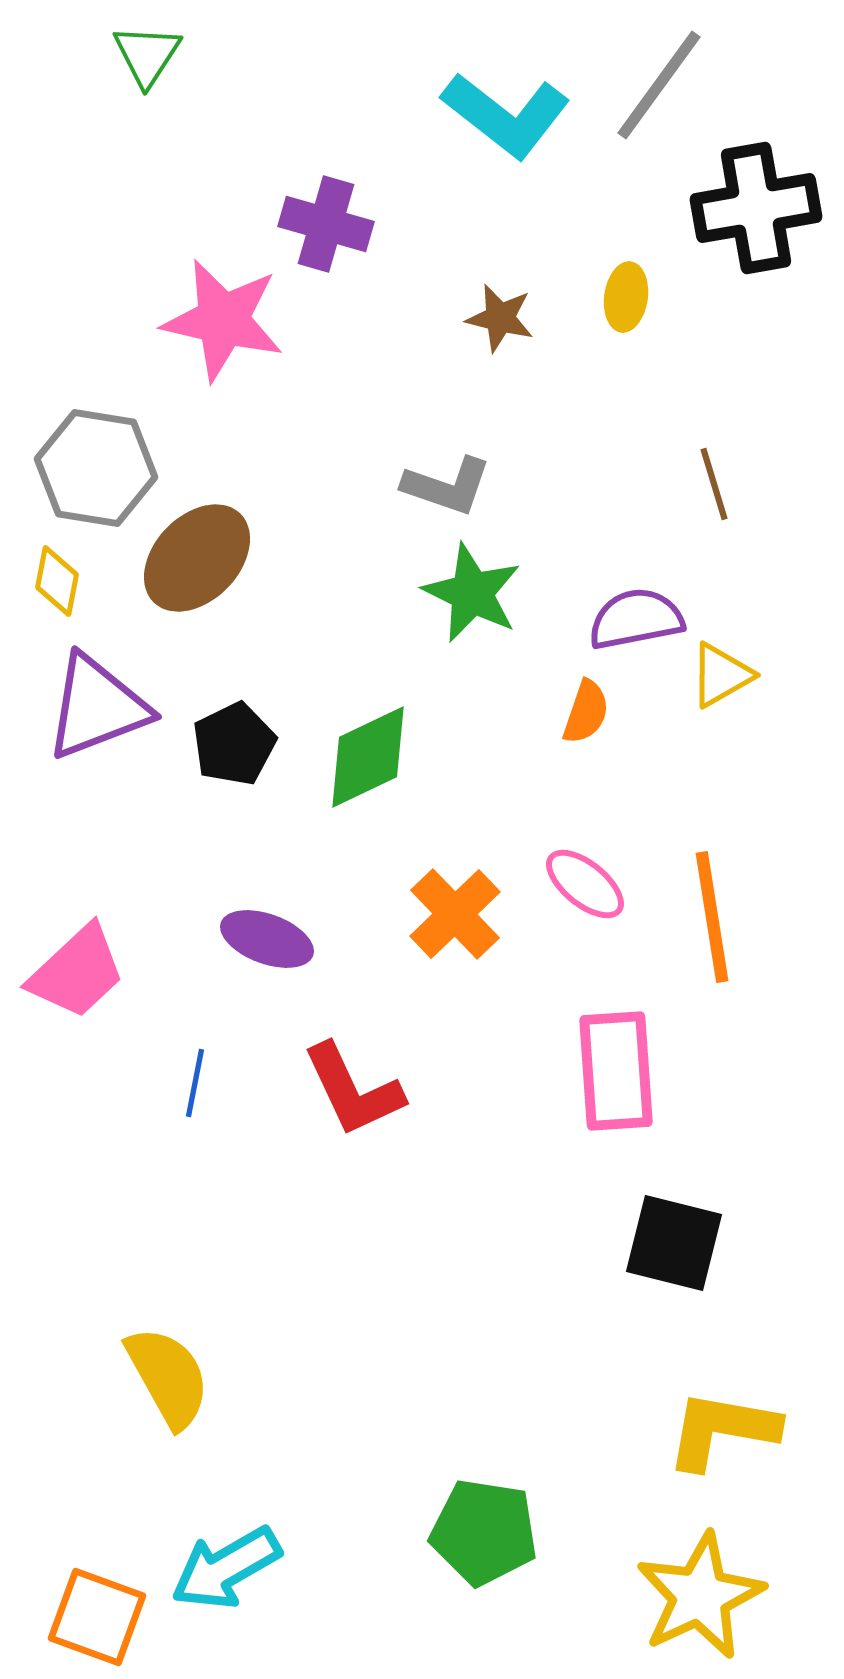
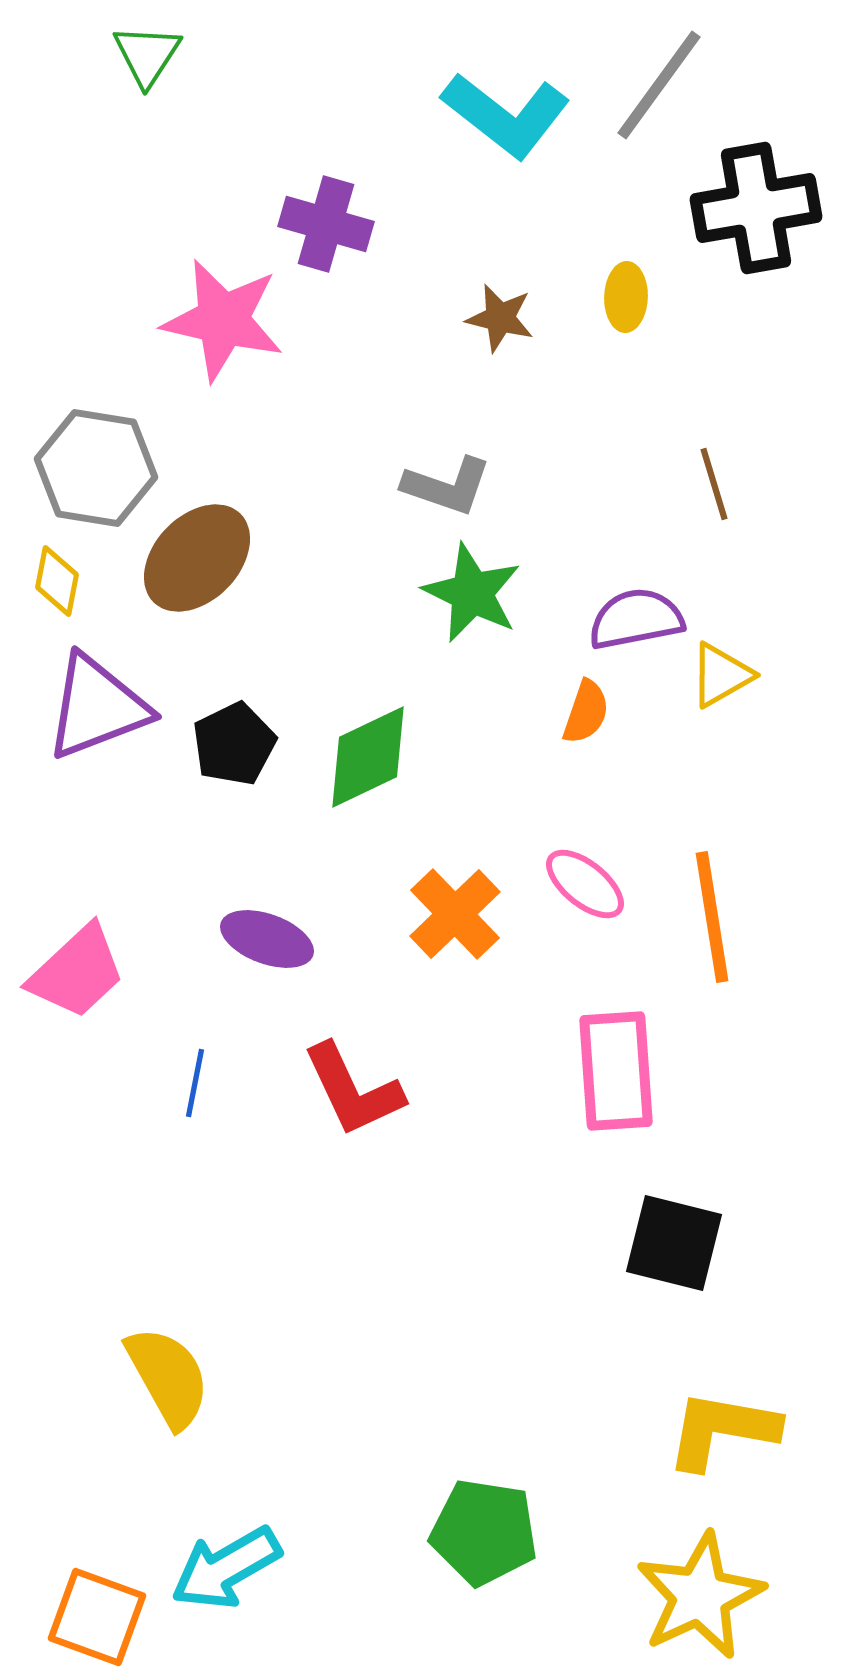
yellow ellipse: rotated 6 degrees counterclockwise
